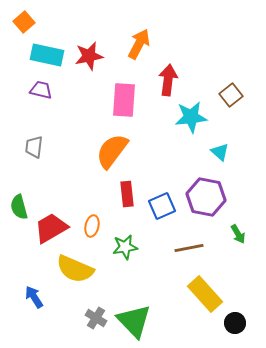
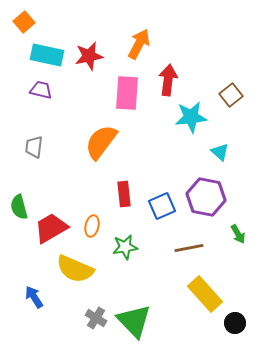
pink rectangle: moved 3 px right, 7 px up
orange semicircle: moved 11 px left, 9 px up
red rectangle: moved 3 px left
